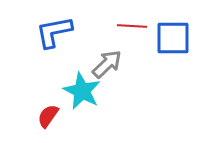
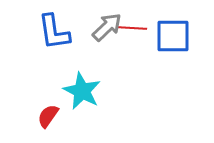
red line: moved 2 px down
blue L-shape: rotated 87 degrees counterclockwise
blue square: moved 2 px up
gray arrow: moved 37 px up
